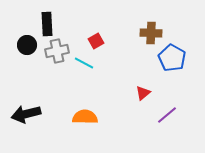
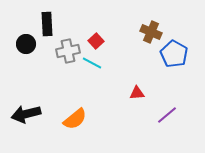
brown cross: moved 1 px up; rotated 20 degrees clockwise
red square: rotated 14 degrees counterclockwise
black circle: moved 1 px left, 1 px up
gray cross: moved 11 px right
blue pentagon: moved 2 px right, 4 px up
cyan line: moved 8 px right
red triangle: moved 6 px left; rotated 35 degrees clockwise
orange semicircle: moved 10 px left, 2 px down; rotated 140 degrees clockwise
